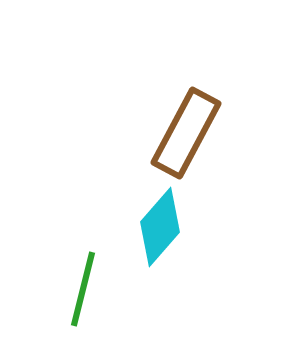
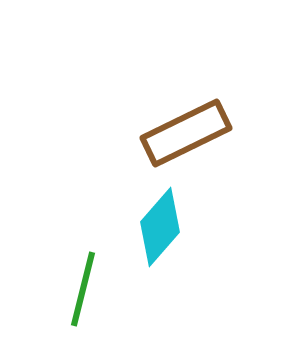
brown rectangle: rotated 36 degrees clockwise
